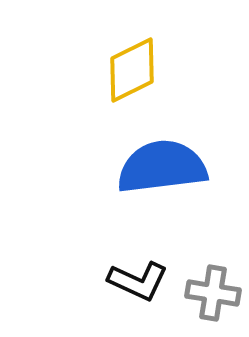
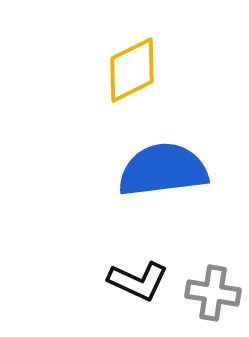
blue semicircle: moved 1 px right, 3 px down
